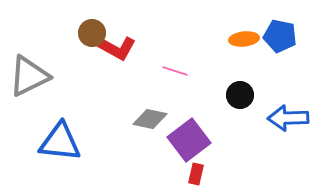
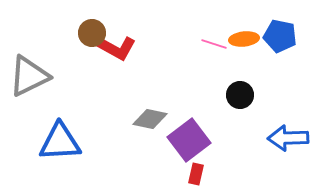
pink line: moved 39 px right, 27 px up
blue arrow: moved 20 px down
blue triangle: rotated 9 degrees counterclockwise
